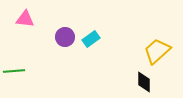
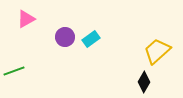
pink triangle: moved 1 px right; rotated 36 degrees counterclockwise
green line: rotated 15 degrees counterclockwise
black diamond: rotated 30 degrees clockwise
